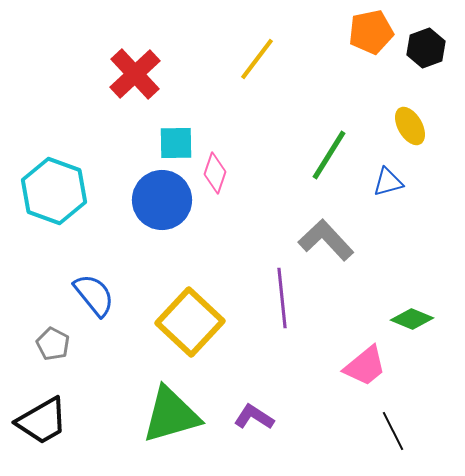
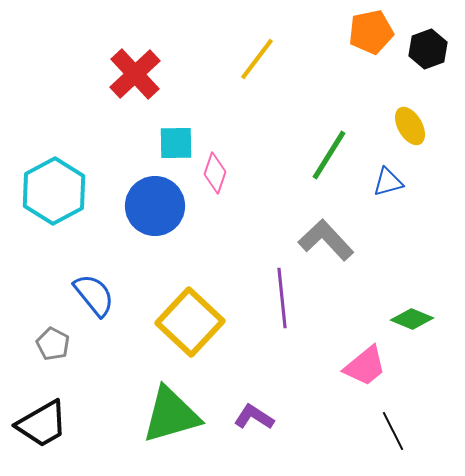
black hexagon: moved 2 px right, 1 px down
cyan hexagon: rotated 12 degrees clockwise
blue circle: moved 7 px left, 6 px down
black trapezoid: moved 3 px down
